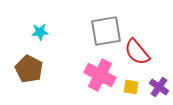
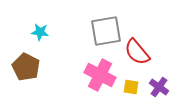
cyan star: rotated 12 degrees clockwise
brown pentagon: moved 3 px left, 2 px up
